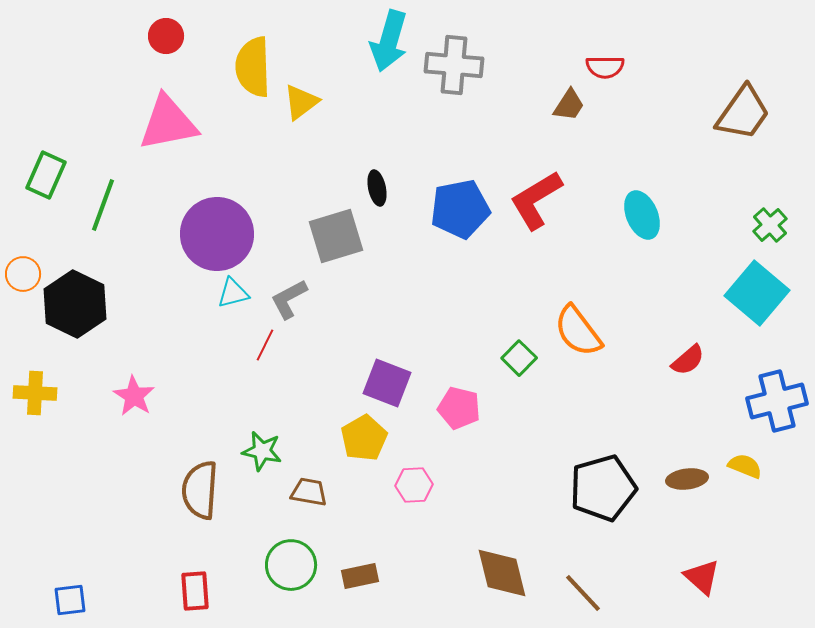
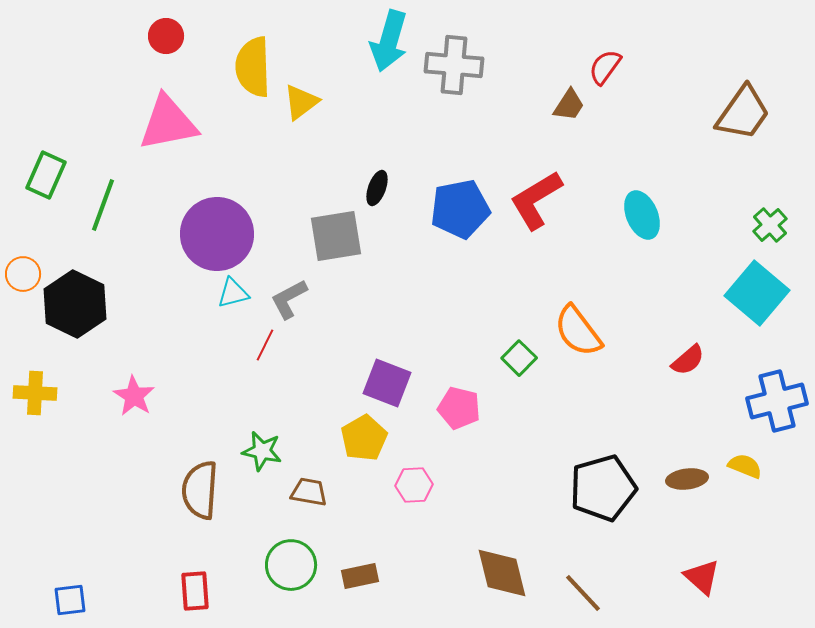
red semicircle at (605, 67): rotated 126 degrees clockwise
black ellipse at (377, 188): rotated 32 degrees clockwise
gray square at (336, 236): rotated 8 degrees clockwise
